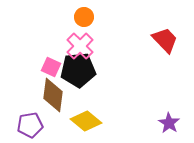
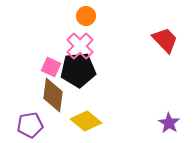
orange circle: moved 2 px right, 1 px up
